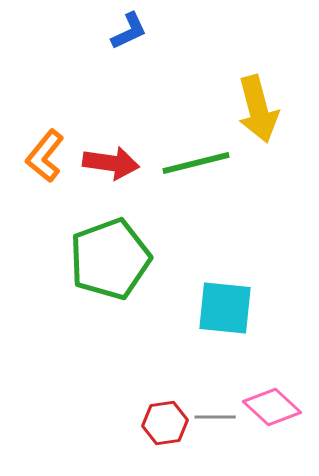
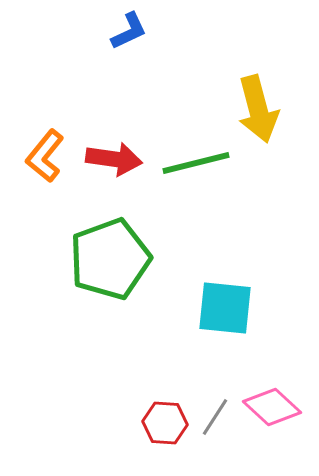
red arrow: moved 3 px right, 4 px up
gray line: rotated 57 degrees counterclockwise
red hexagon: rotated 12 degrees clockwise
